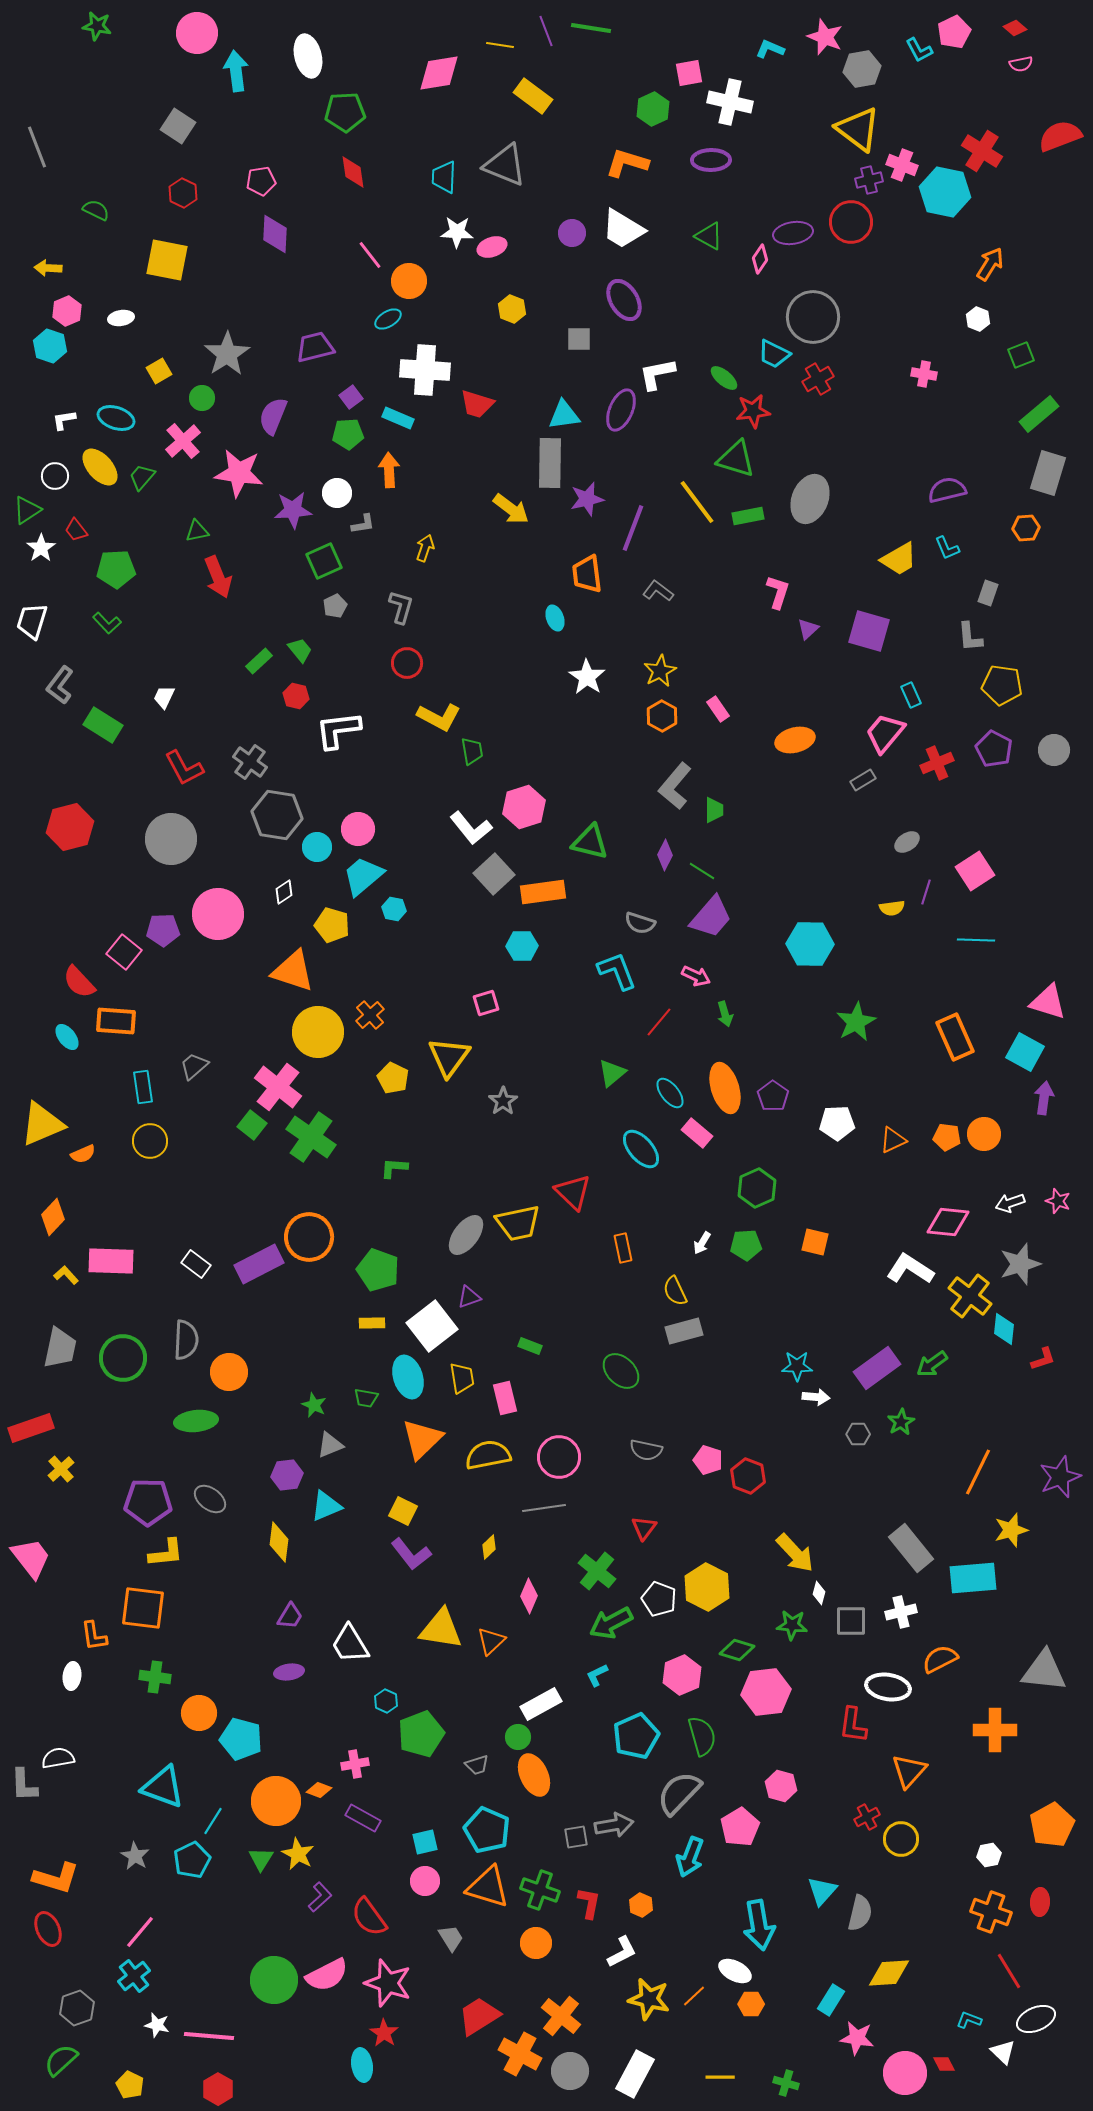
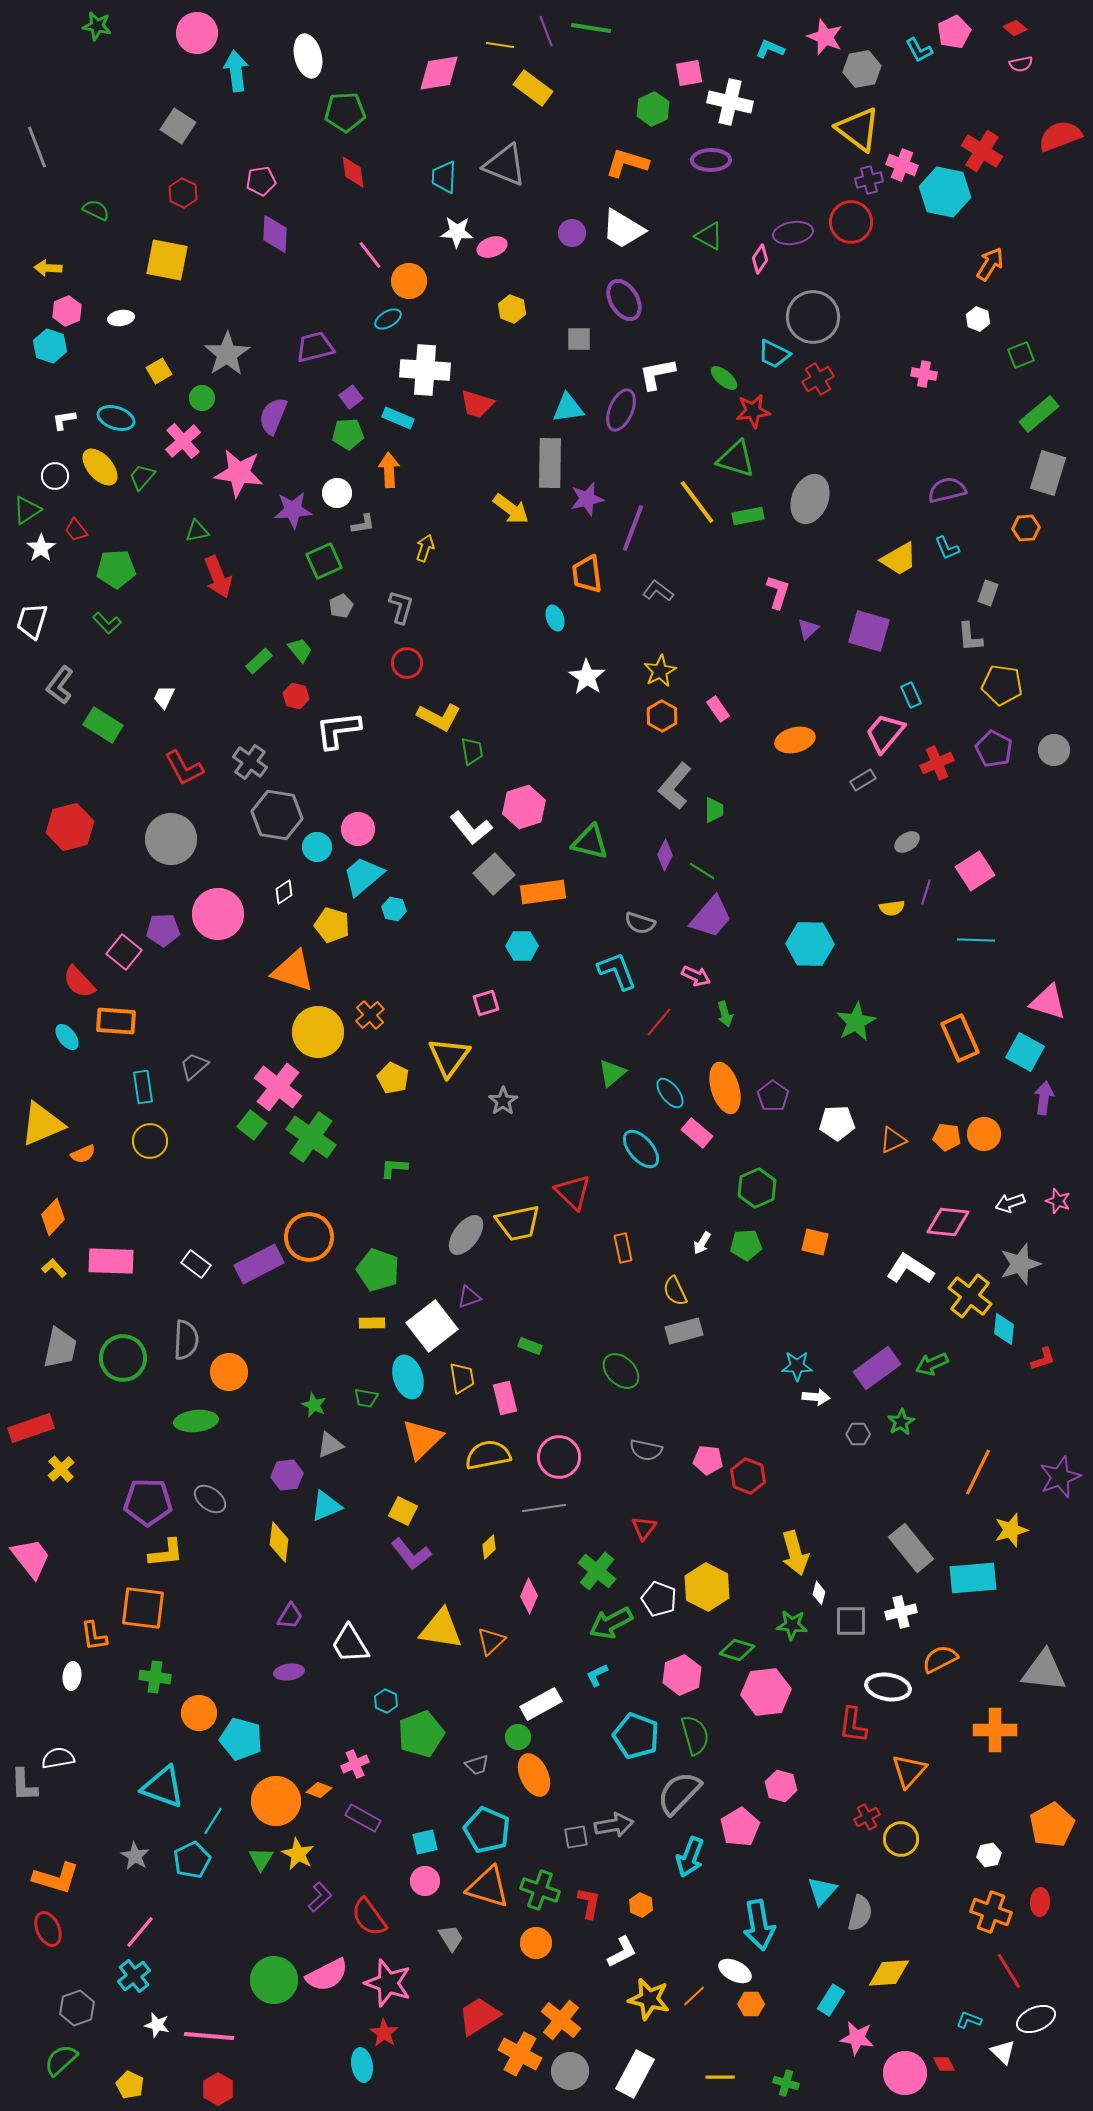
yellow rectangle at (533, 96): moved 8 px up
cyan triangle at (564, 415): moved 4 px right, 7 px up
gray pentagon at (335, 606): moved 6 px right
orange rectangle at (955, 1037): moved 5 px right, 1 px down
yellow L-shape at (66, 1275): moved 12 px left, 7 px up
green arrow at (932, 1364): rotated 12 degrees clockwise
pink pentagon at (708, 1460): rotated 12 degrees counterclockwise
yellow arrow at (795, 1553): rotated 27 degrees clockwise
cyan pentagon at (636, 1736): rotated 27 degrees counterclockwise
green semicircle at (702, 1736): moved 7 px left, 1 px up
pink cross at (355, 1764): rotated 12 degrees counterclockwise
orange cross at (561, 2016): moved 4 px down
